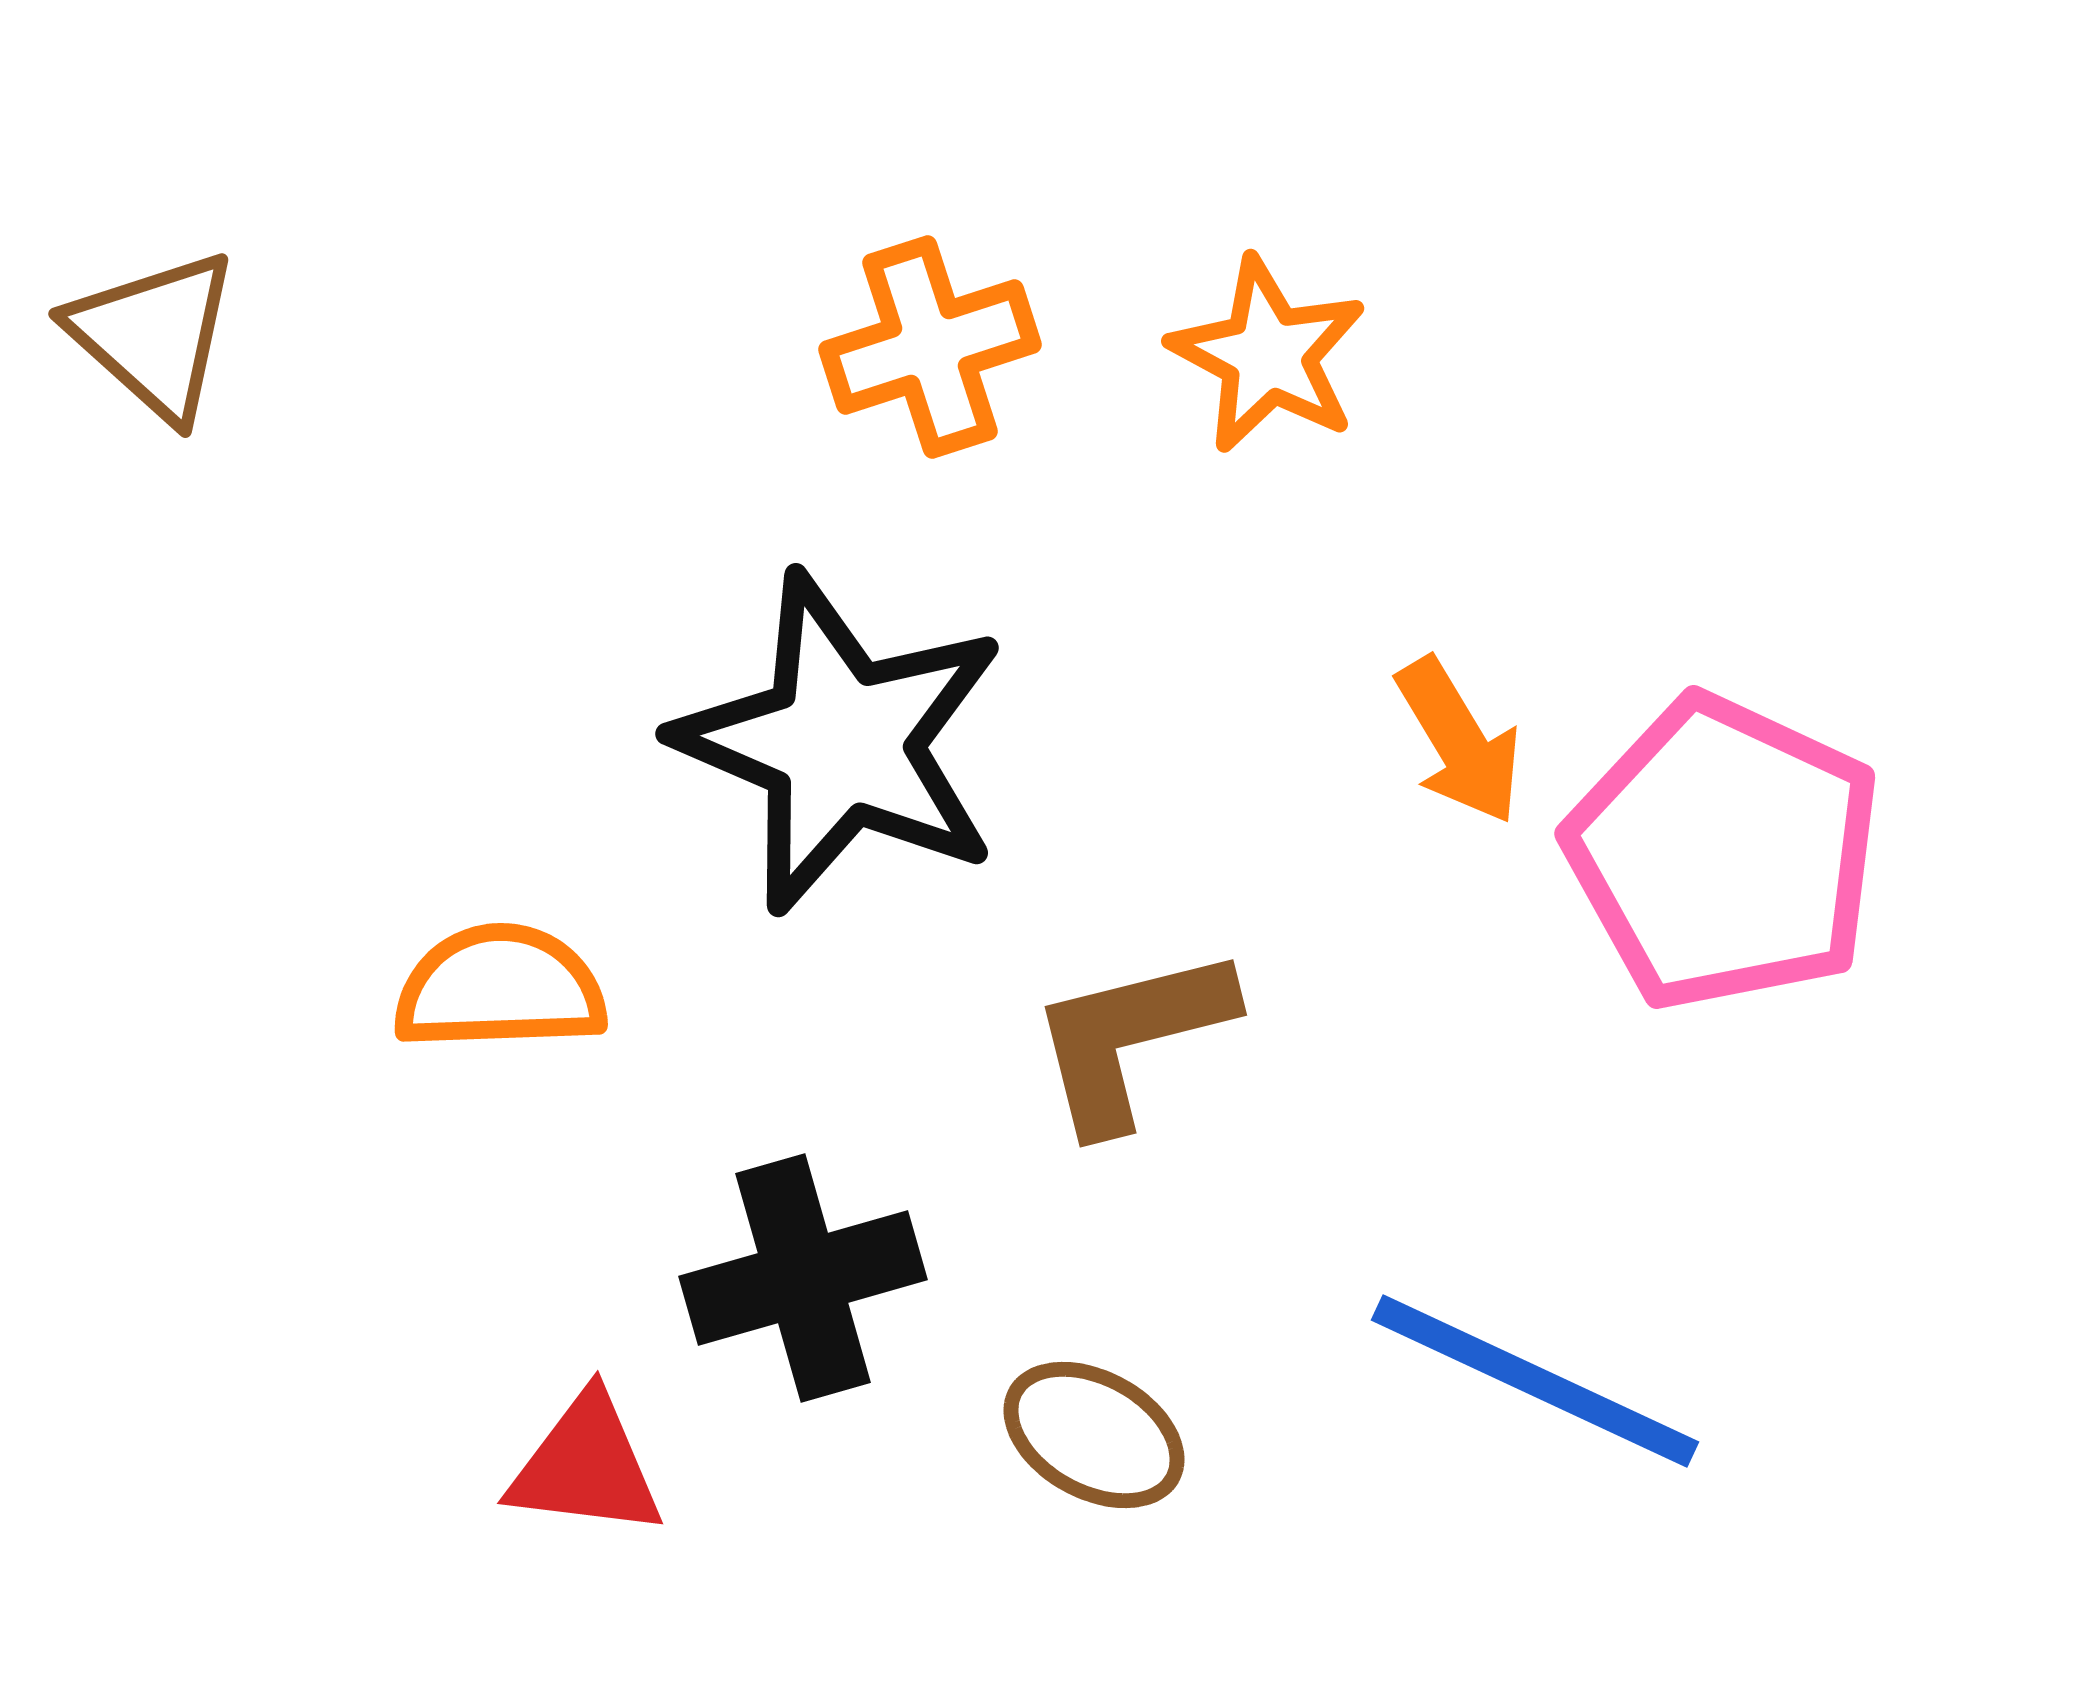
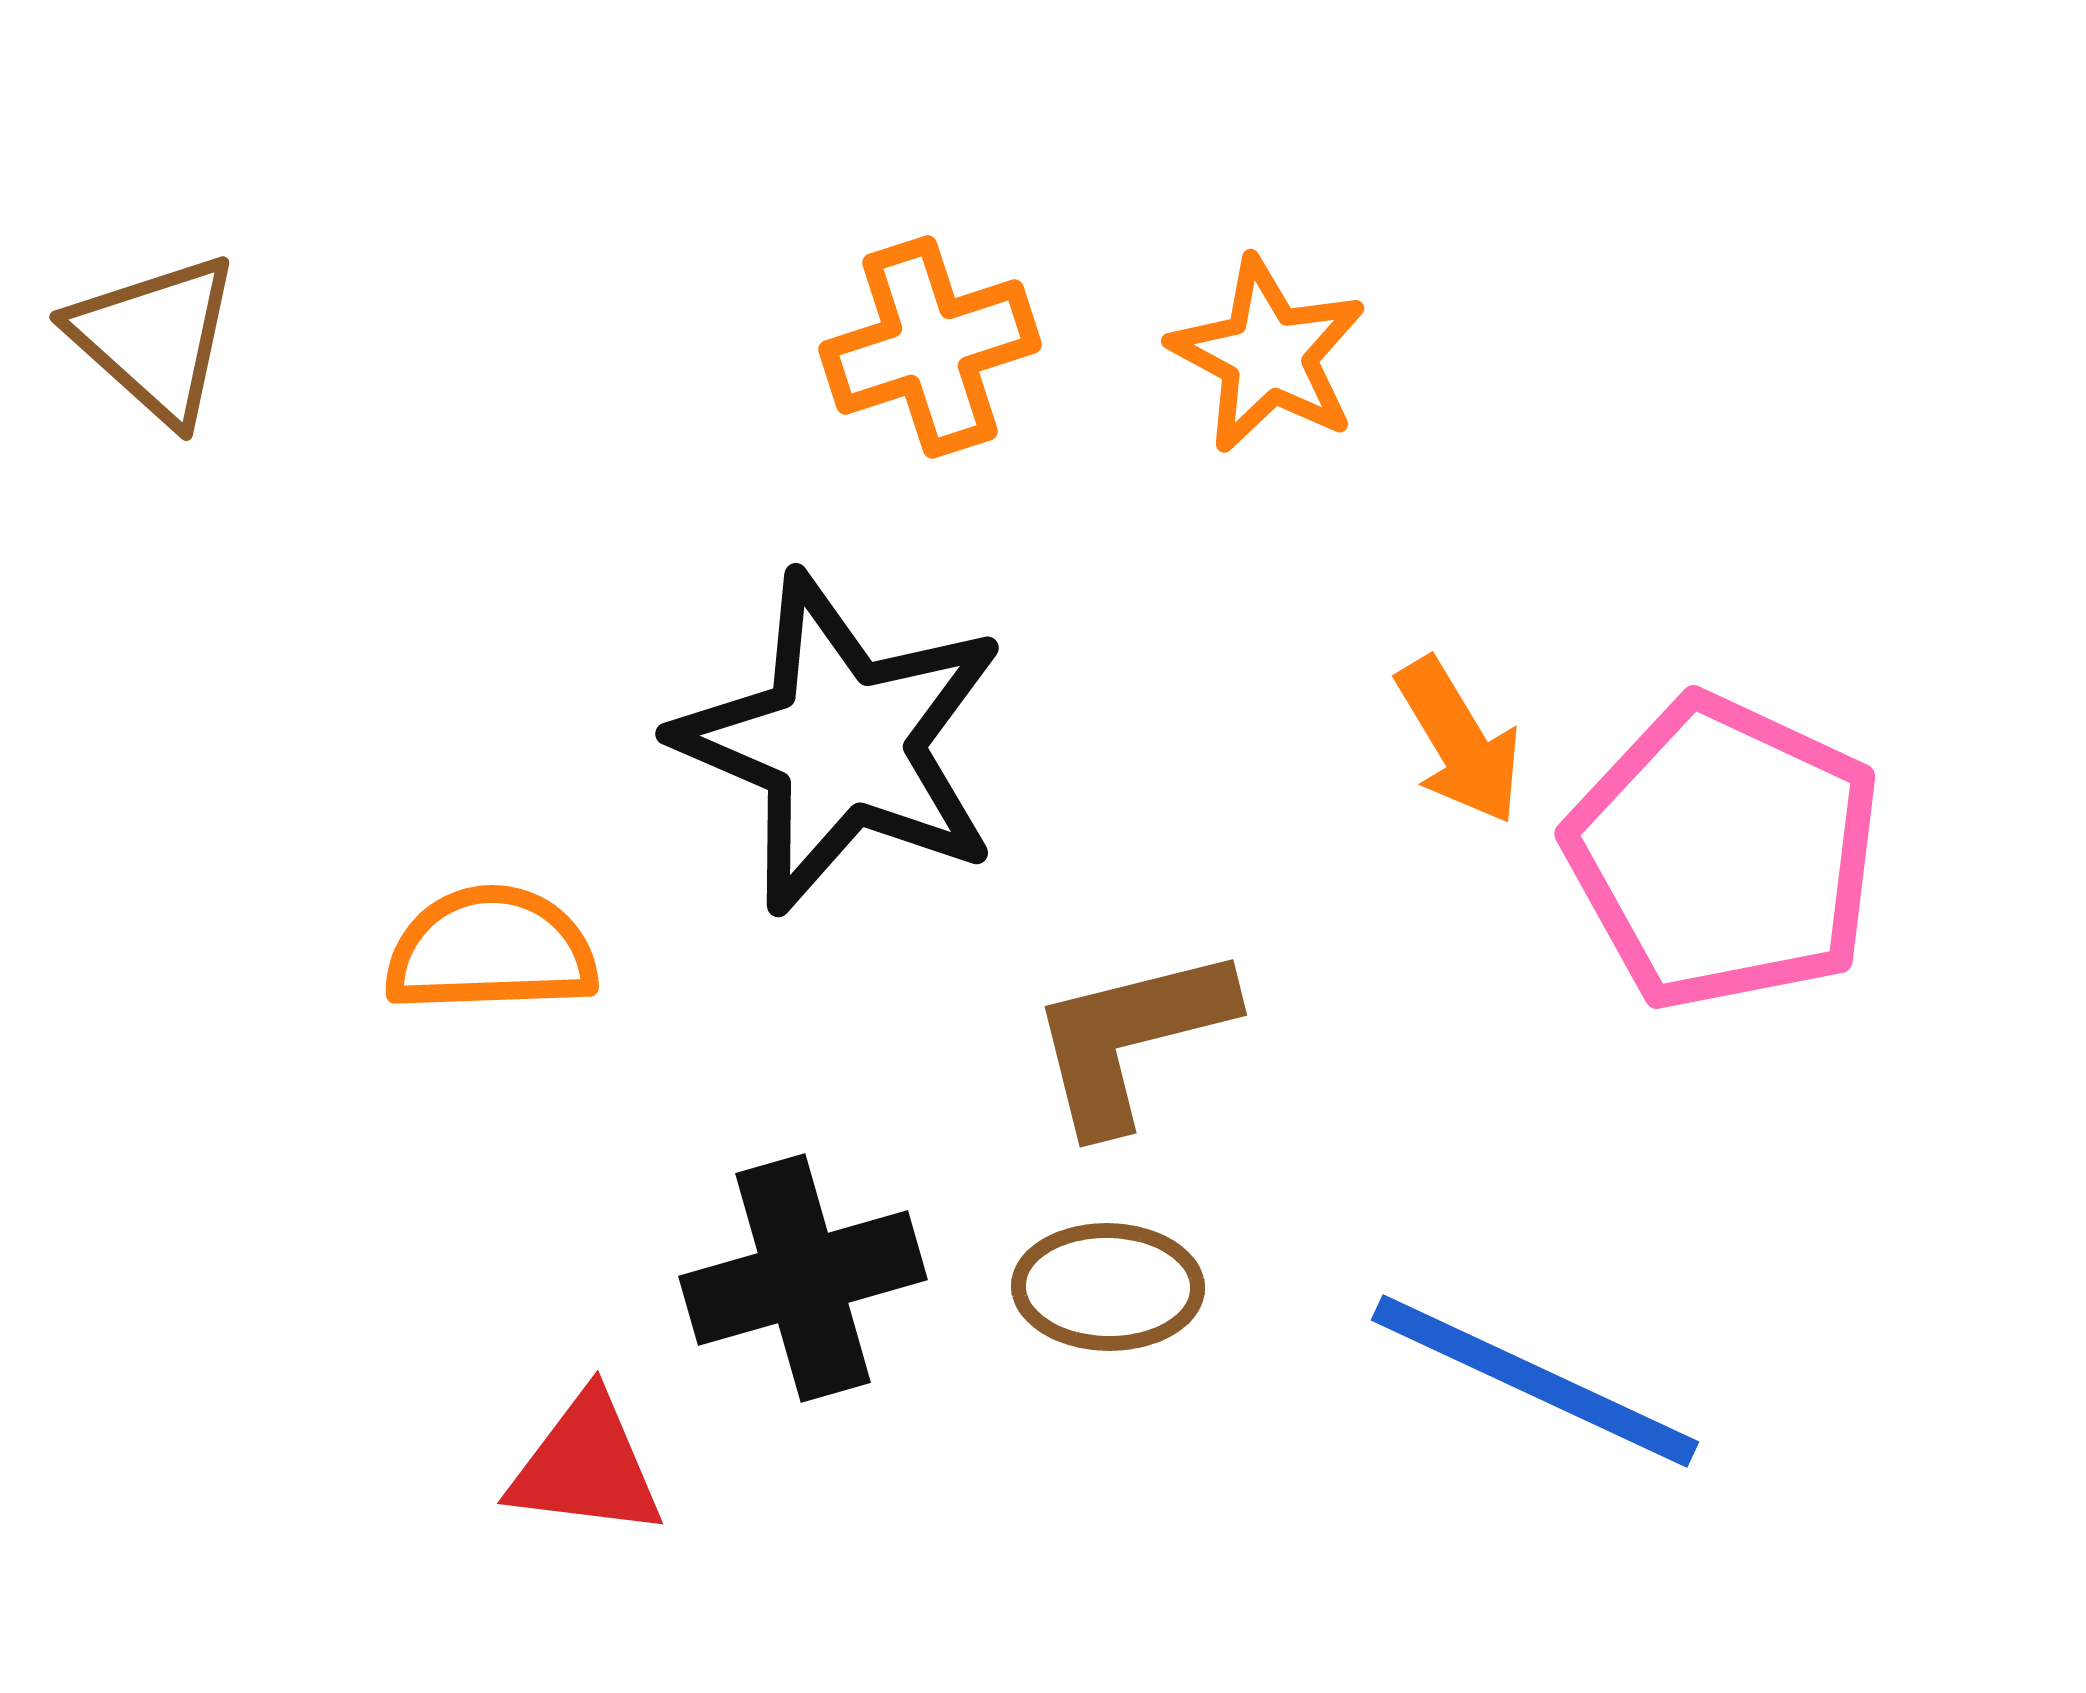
brown triangle: moved 1 px right, 3 px down
orange semicircle: moved 9 px left, 38 px up
brown ellipse: moved 14 px right, 148 px up; rotated 28 degrees counterclockwise
